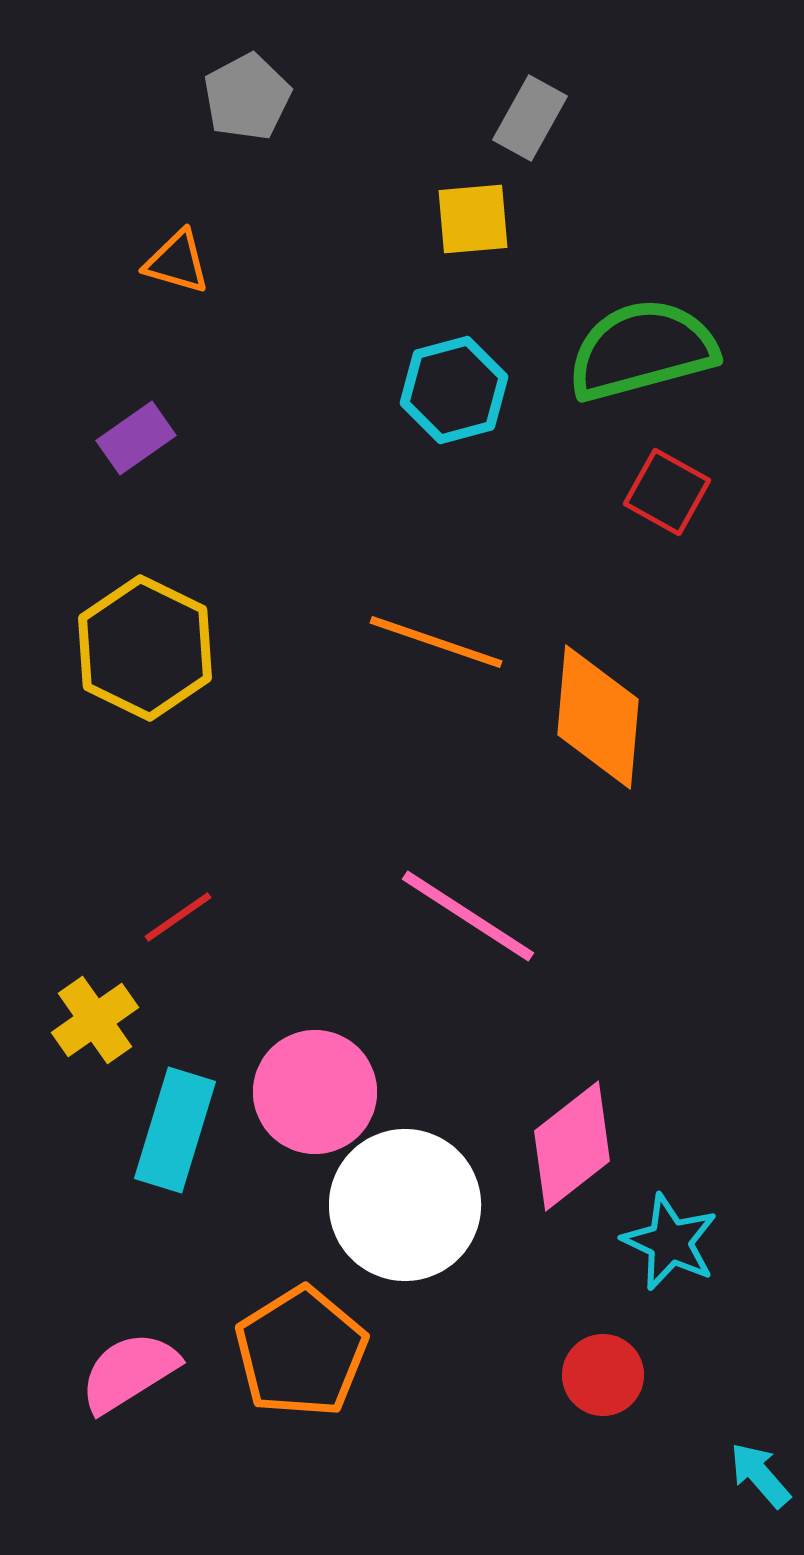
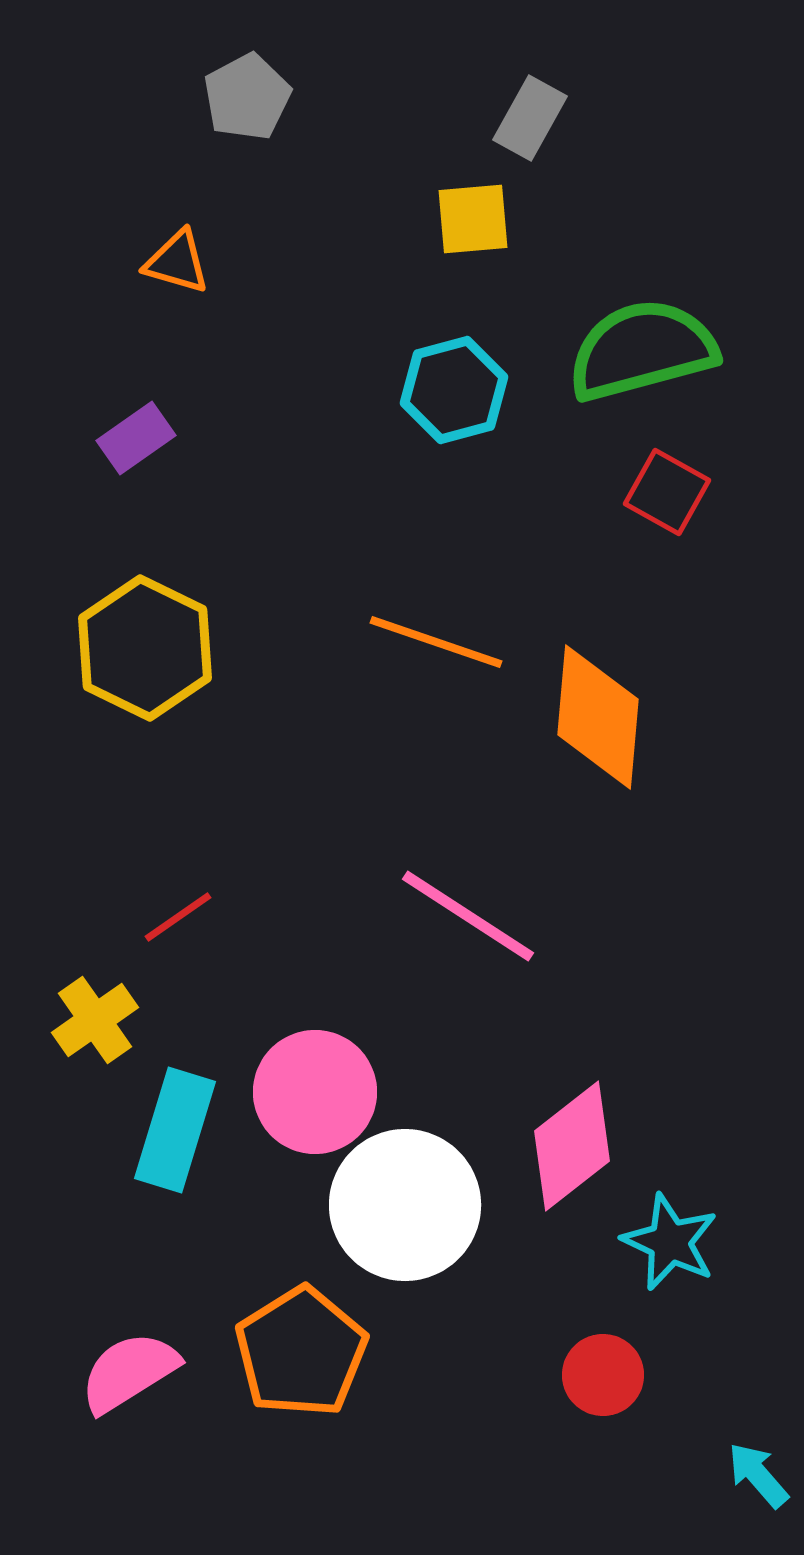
cyan arrow: moved 2 px left
